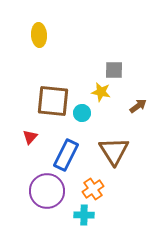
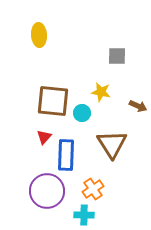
gray square: moved 3 px right, 14 px up
brown arrow: rotated 60 degrees clockwise
red triangle: moved 14 px right
brown triangle: moved 2 px left, 7 px up
blue rectangle: rotated 24 degrees counterclockwise
